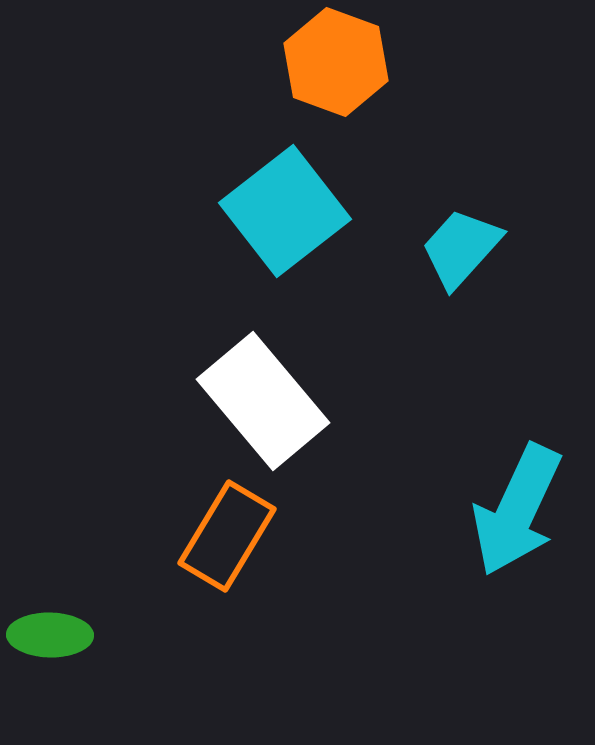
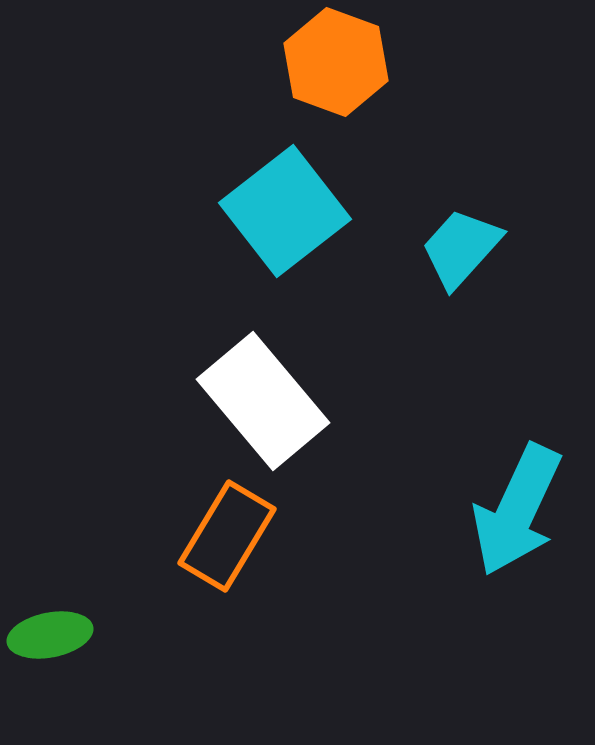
green ellipse: rotated 12 degrees counterclockwise
